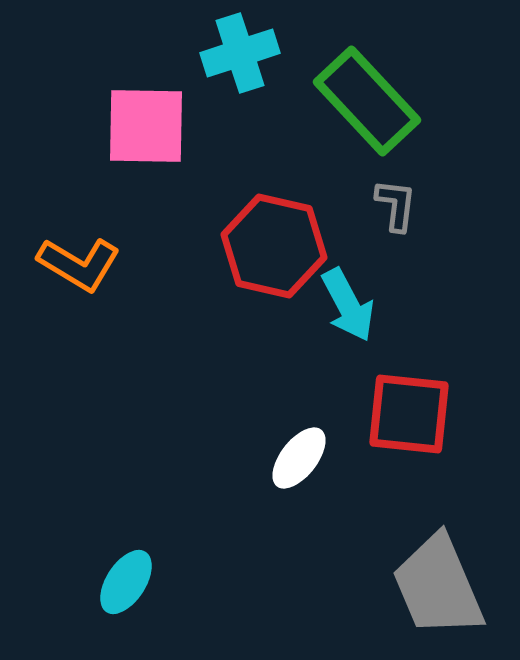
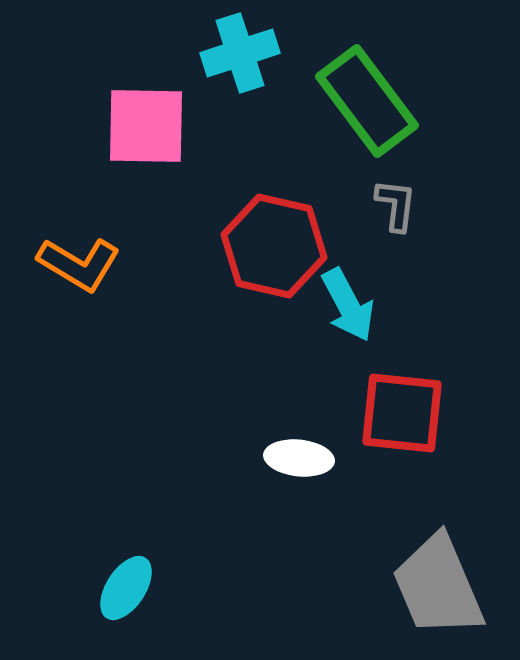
green rectangle: rotated 6 degrees clockwise
red square: moved 7 px left, 1 px up
white ellipse: rotated 58 degrees clockwise
cyan ellipse: moved 6 px down
